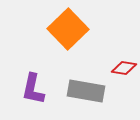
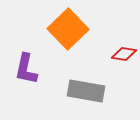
red diamond: moved 14 px up
purple L-shape: moved 7 px left, 20 px up
